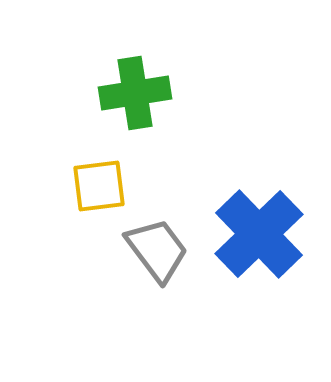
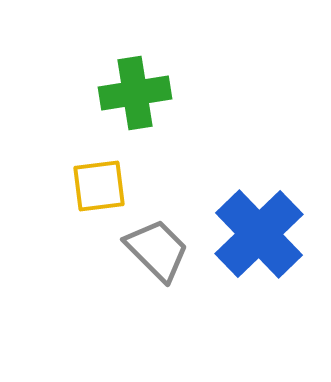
gray trapezoid: rotated 8 degrees counterclockwise
